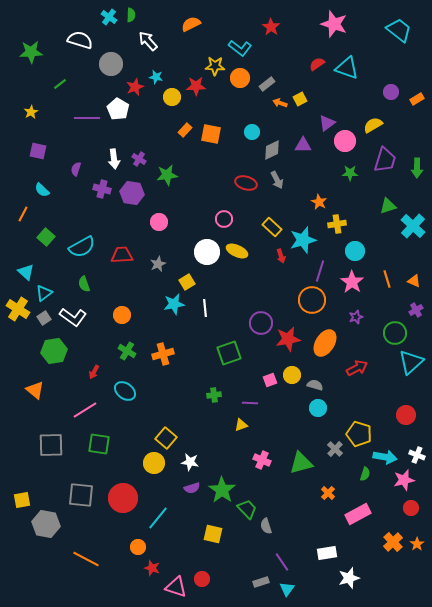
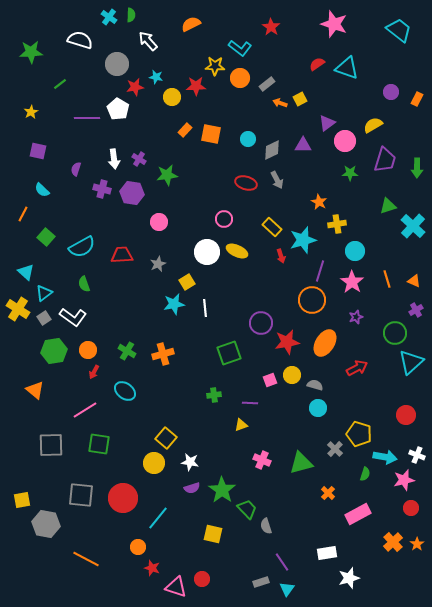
gray circle at (111, 64): moved 6 px right
red star at (135, 87): rotated 12 degrees clockwise
orange rectangle at (417, 99): rotated 32 degrees counterclockwise
cyan circle at (252, 132): moved 4 px left, 7 px down
orange circle at (122, 315): moved 34 px left, 35 px down
red star at (288, 339): moved 1 px left, 3 px down
